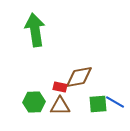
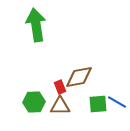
green arrow: moved 1 px right, 5 px up
red rectangle: rotated 56 degrees clockwise
blue line: moved 2 px right
